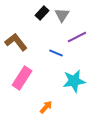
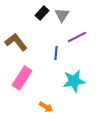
blue line: rotated 72 degrees clockwise
orange arrow: rotated 80 degrees clockwise
